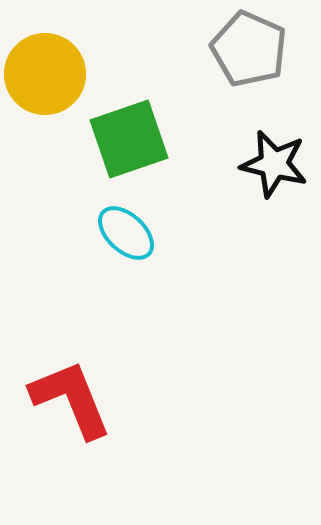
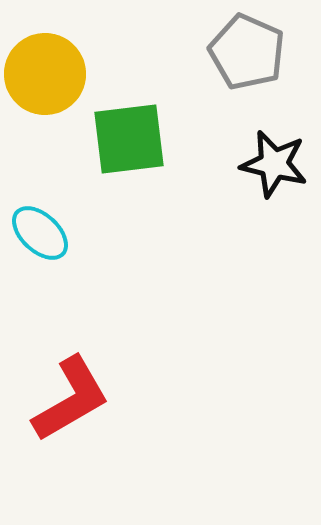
gray pentagon: moved 2 px left, 3 px down
green square: rotated 12 degrees clockwise
cyan ellipse: moved 86 px left
red L-shape: rotated 82 degrees clockwise
